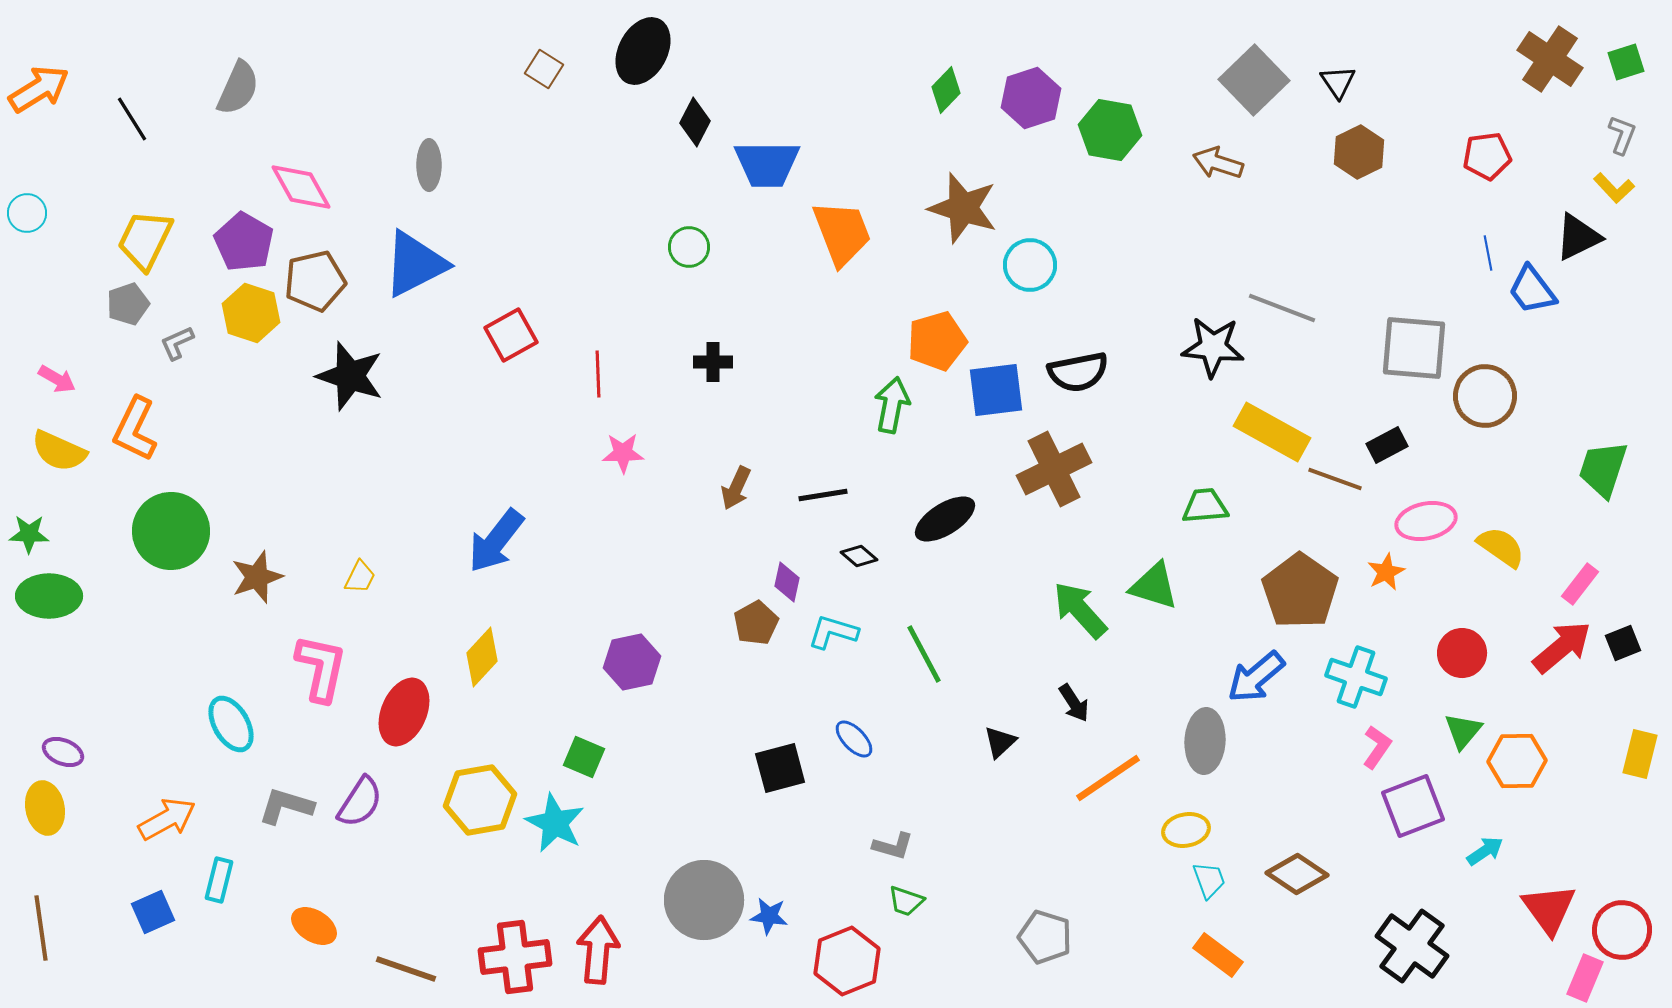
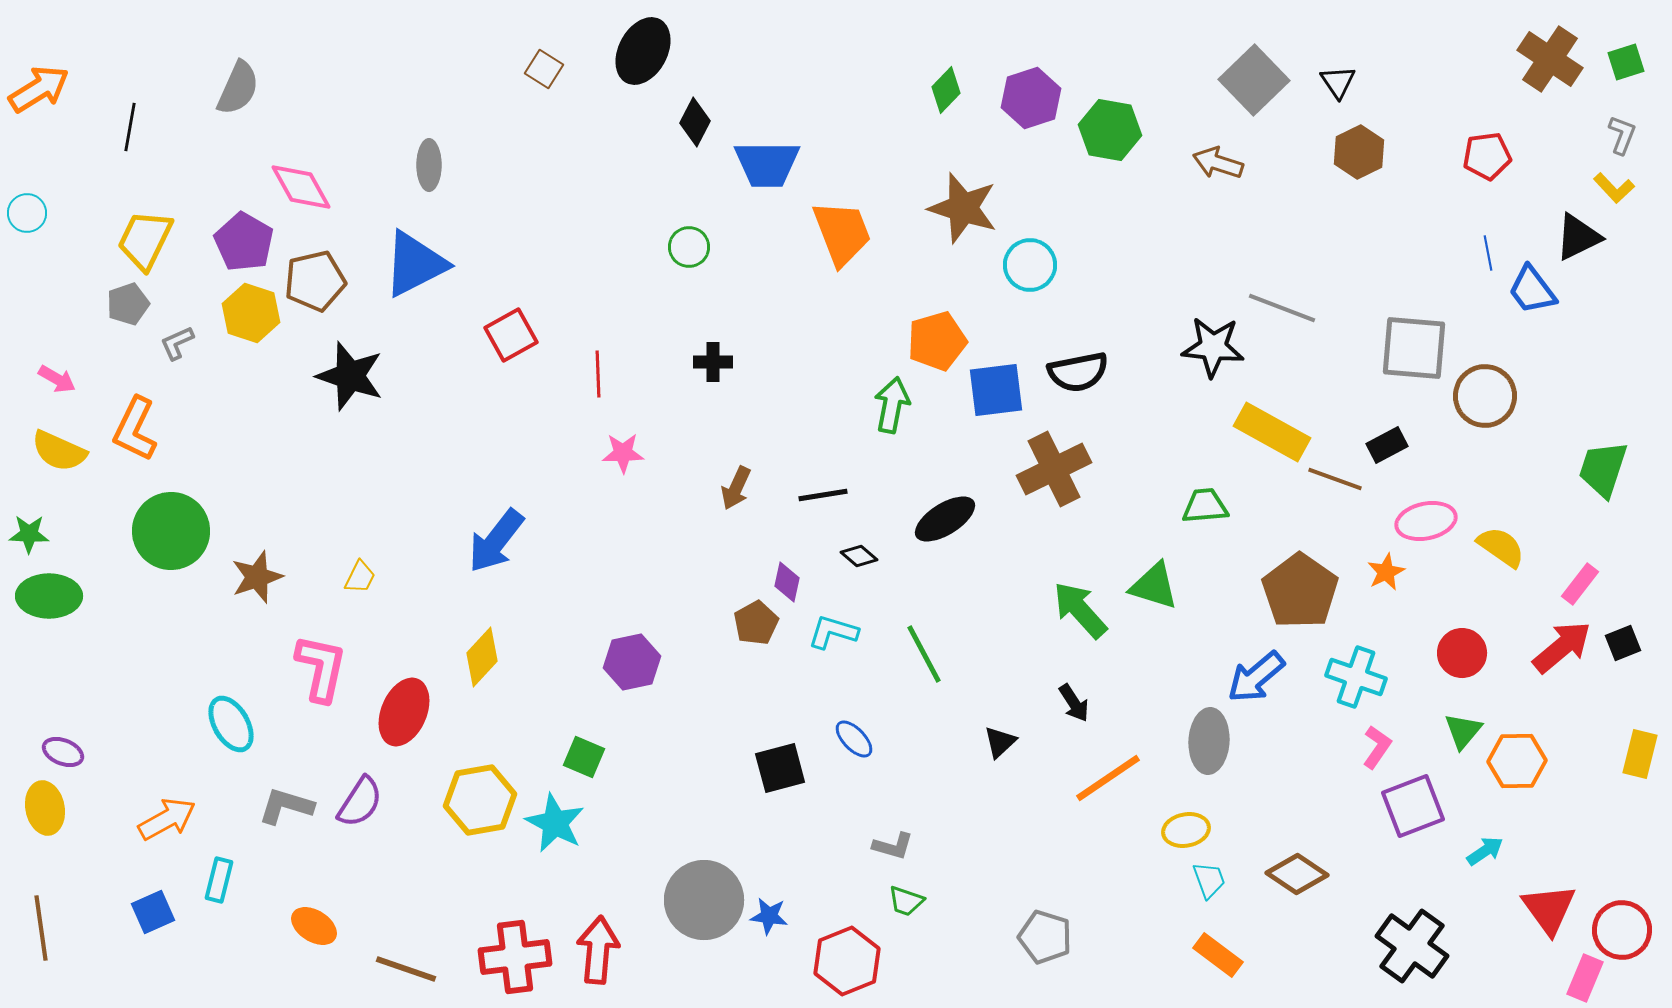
black line at (132, 119): moved 2 px left, 8 px down; rotated 42 degrees clockwise
gray ellipse at (1205, 741): moved 4 px right
